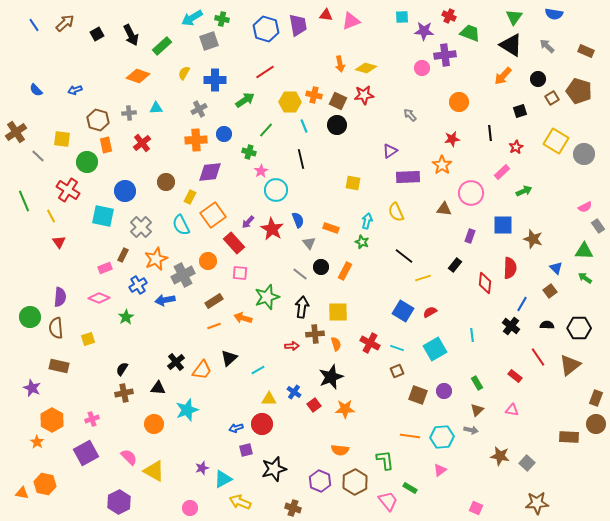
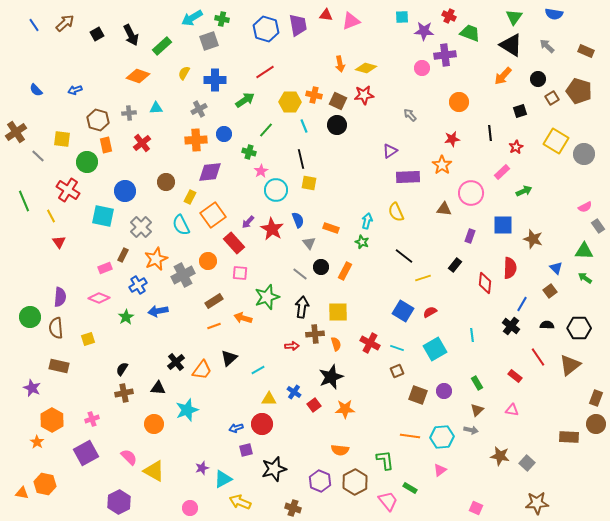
yellow square at (353, 183): moved 44 px left
blue arrow at (165, 300): moved 7 px left, 11 px down
